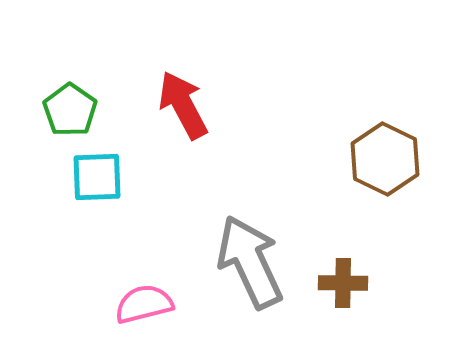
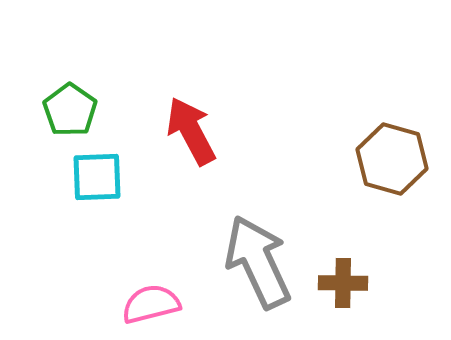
red arrow: moved 8 px right, 26 px down
brown hexagon: moved 7 px right; rotated 10 degrees counterclockwise
gray arrow: moved 8 px right
pink semicircle: moved 7 px right
